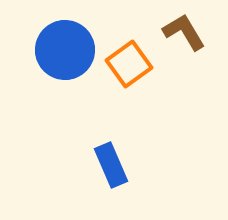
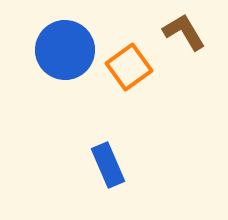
orange square: moved 3 px down
blue rectangle: moved 3 px left
